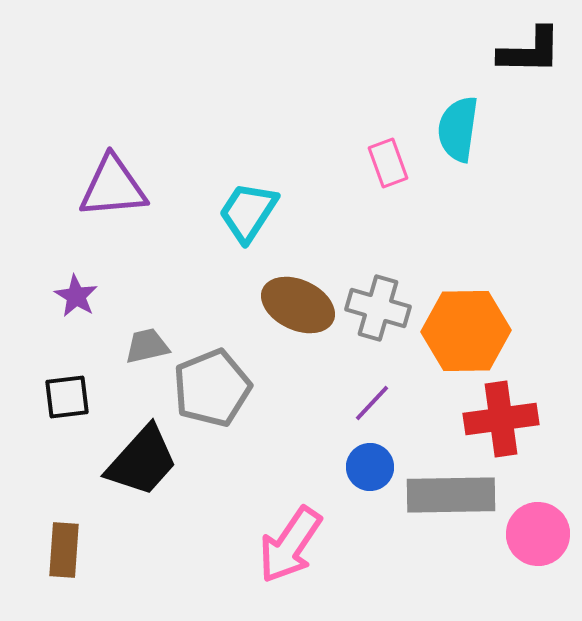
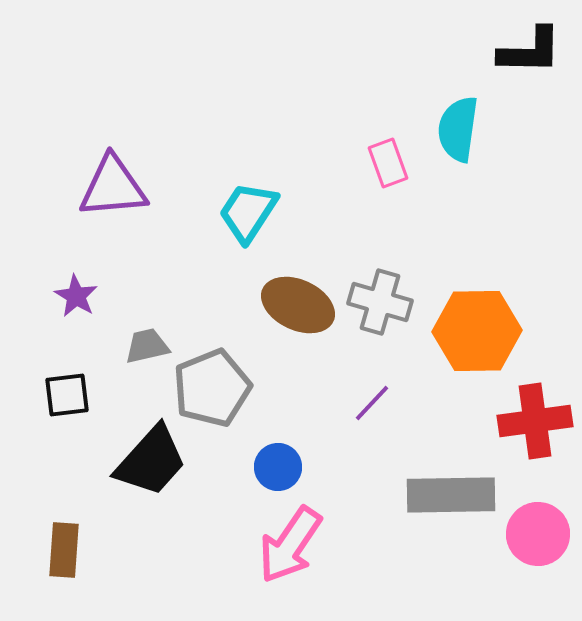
gray cross: moved 2 px right, 6 px up
orange hexagon: moved 11 px right
black square: moved 2 px up
red cross: moved 34 px right, 2 px down
black trapezoid: moved 9 px right
blue circle: moved 92 px left
